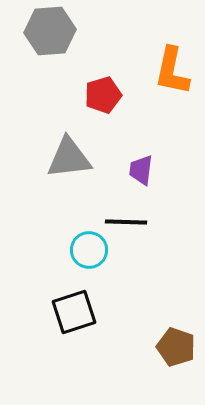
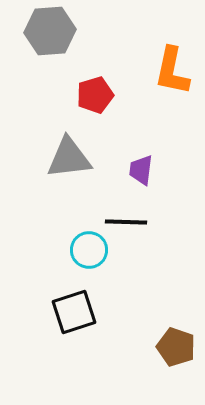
red pentagon: moved 8 px left
